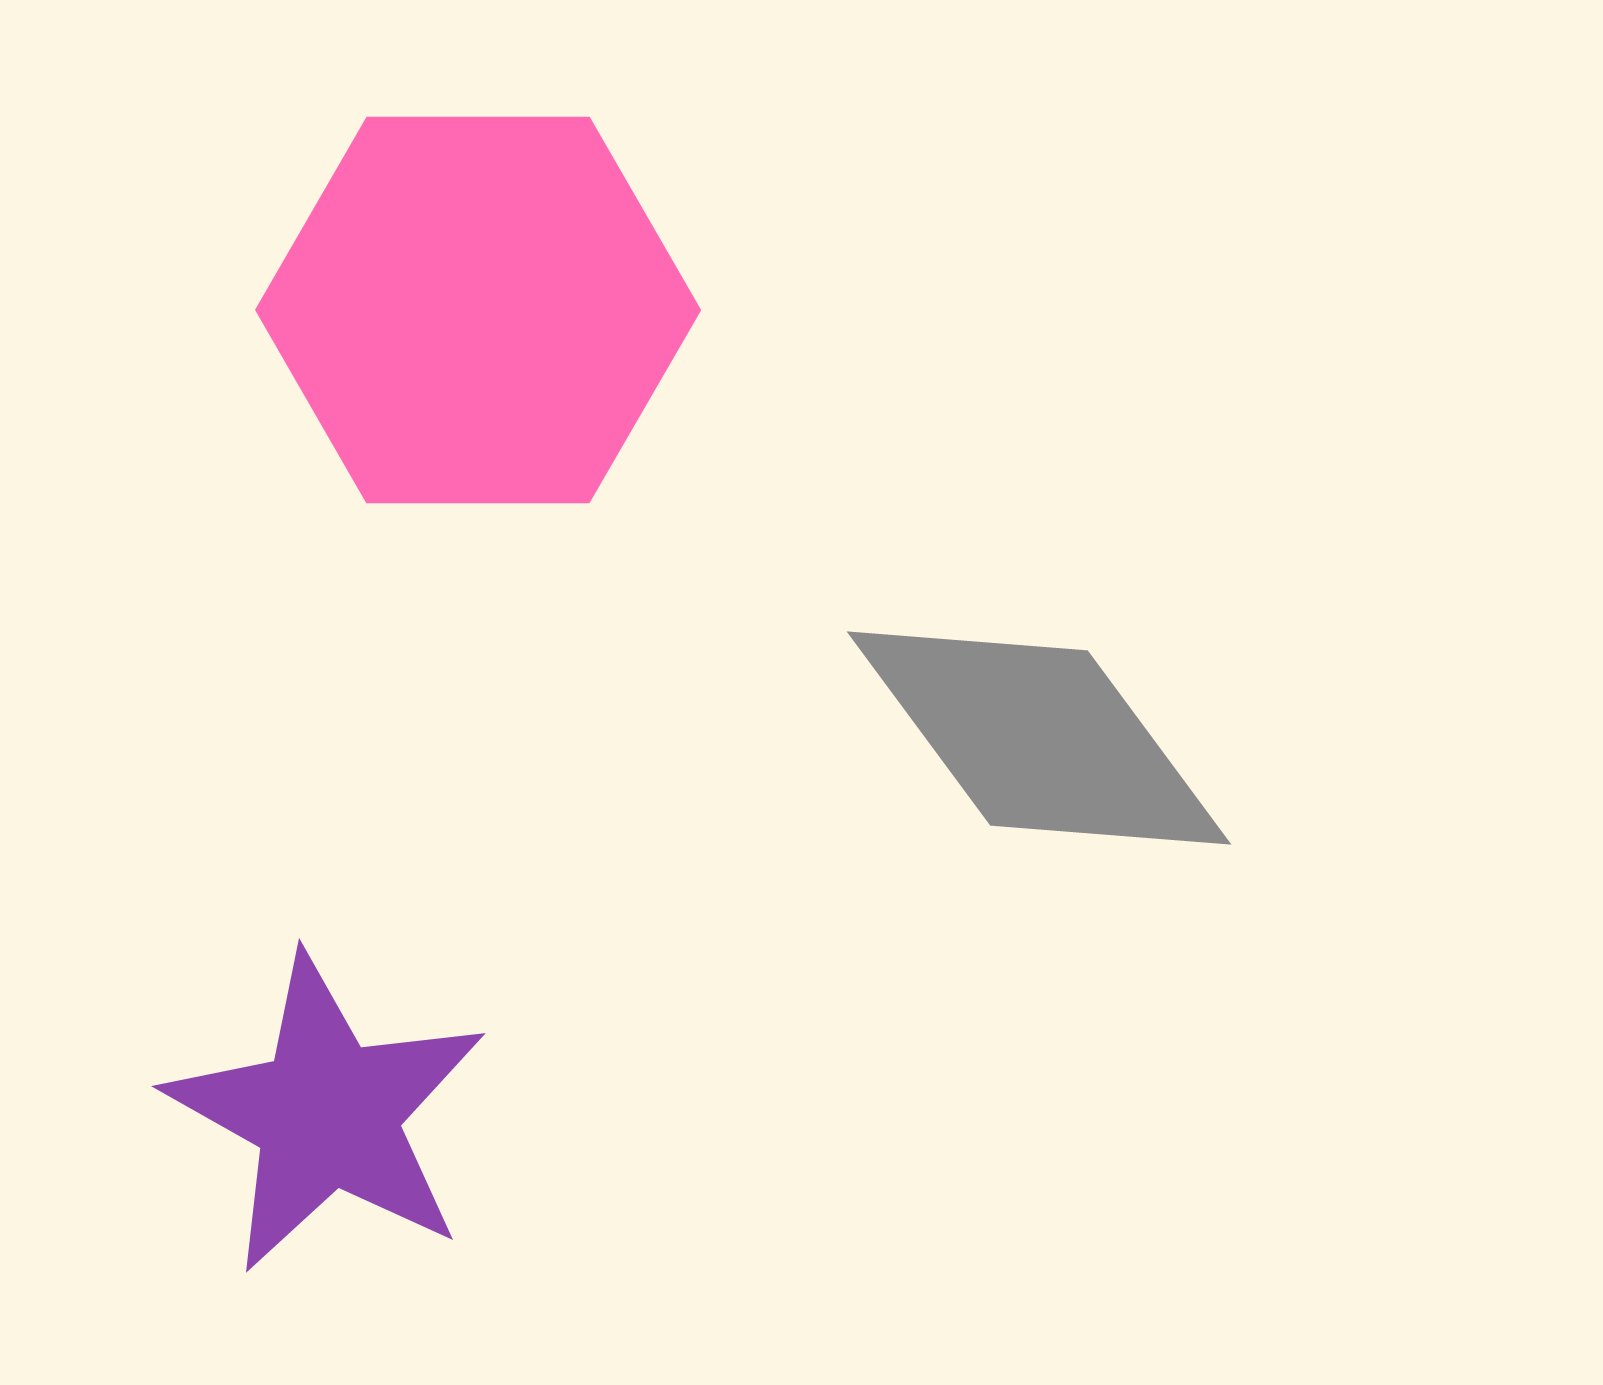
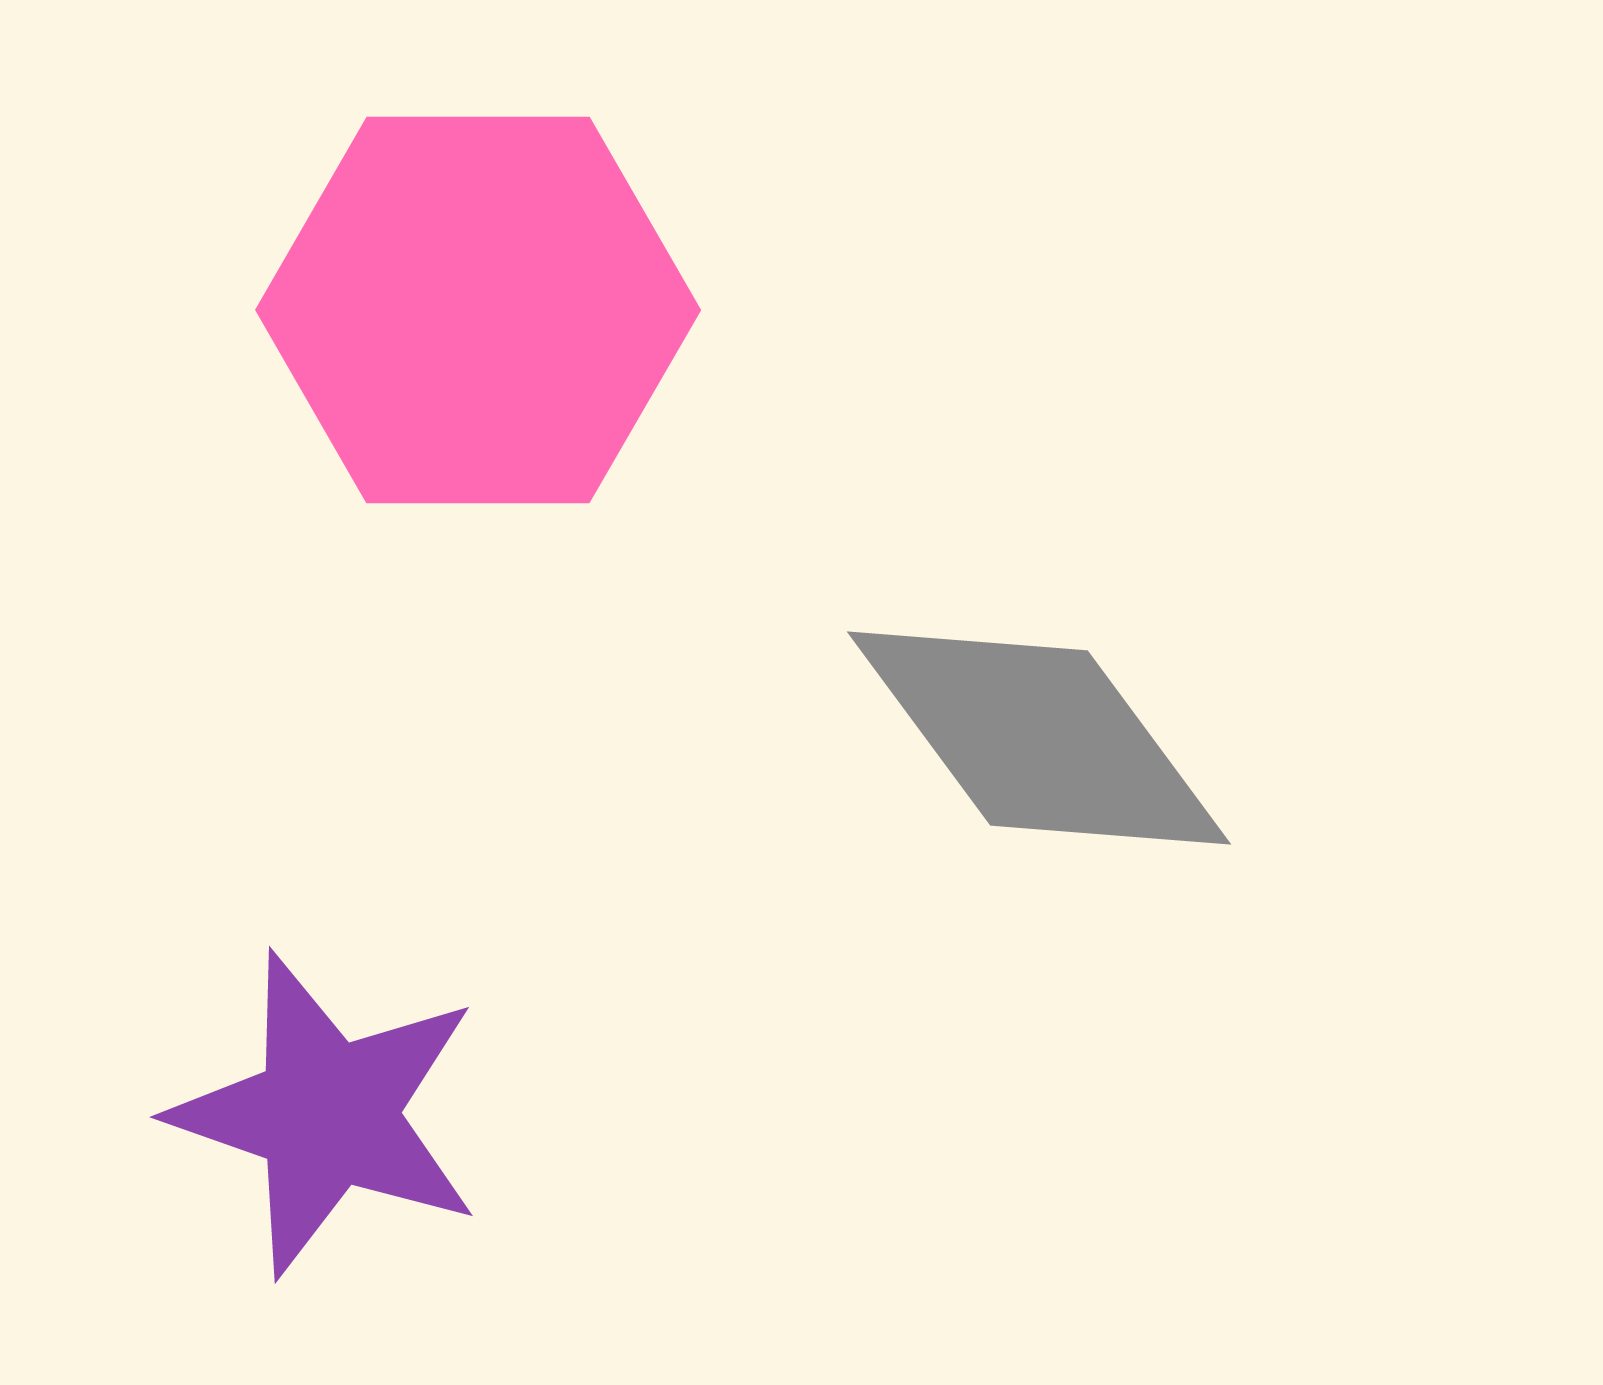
purple star: rotated 10 degrees counterclockwise
